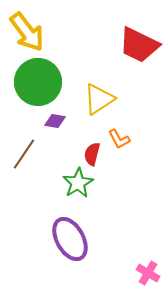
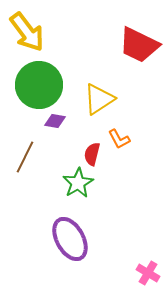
green circle: moved 1 px right, 3 px down
brown line: moved 1 px right, 3 px down; rotated 8 degrees counterclockwise
